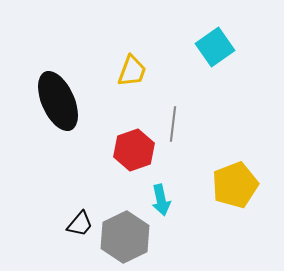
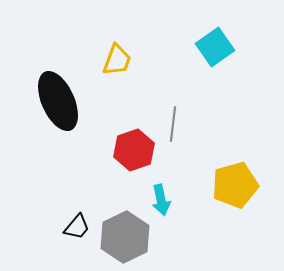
yellow trapezoid: moved 15 px left, 11 px up
yellow pentagon: rotated 6 degrees clockwise
black trapezoid: moved 3 px left, 3 px down
